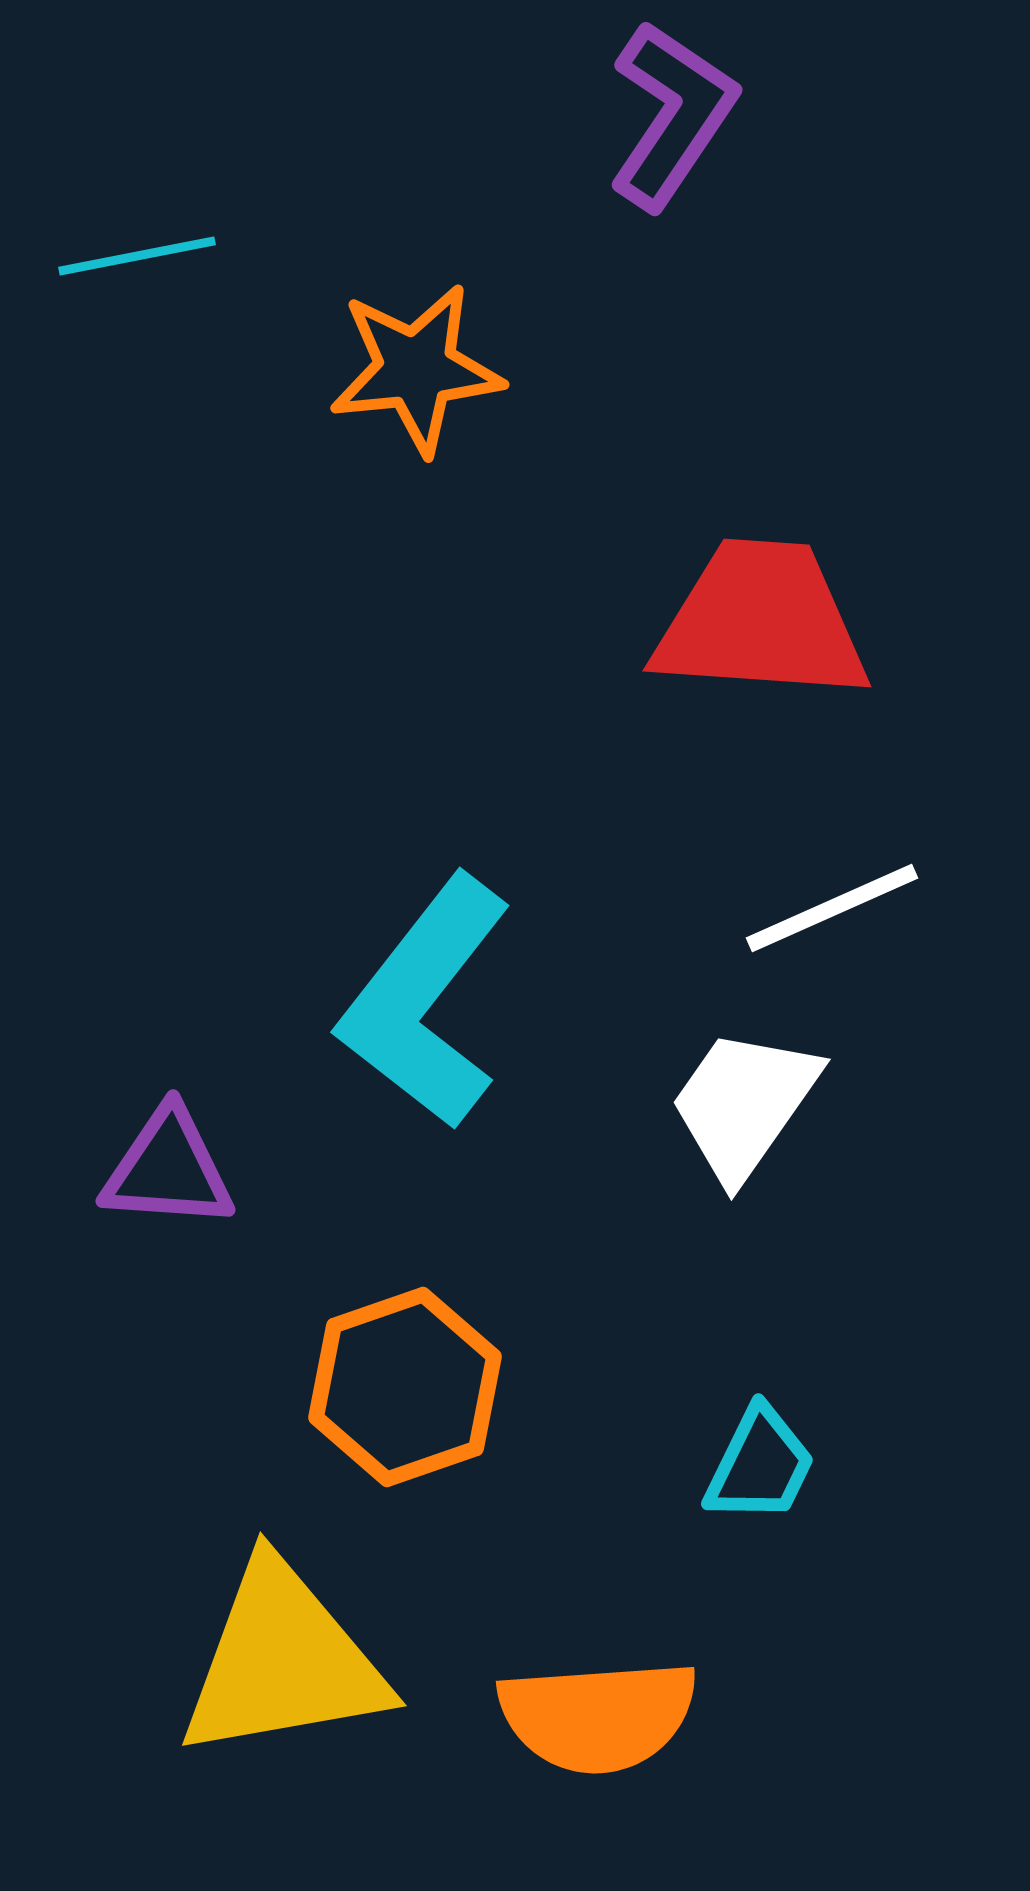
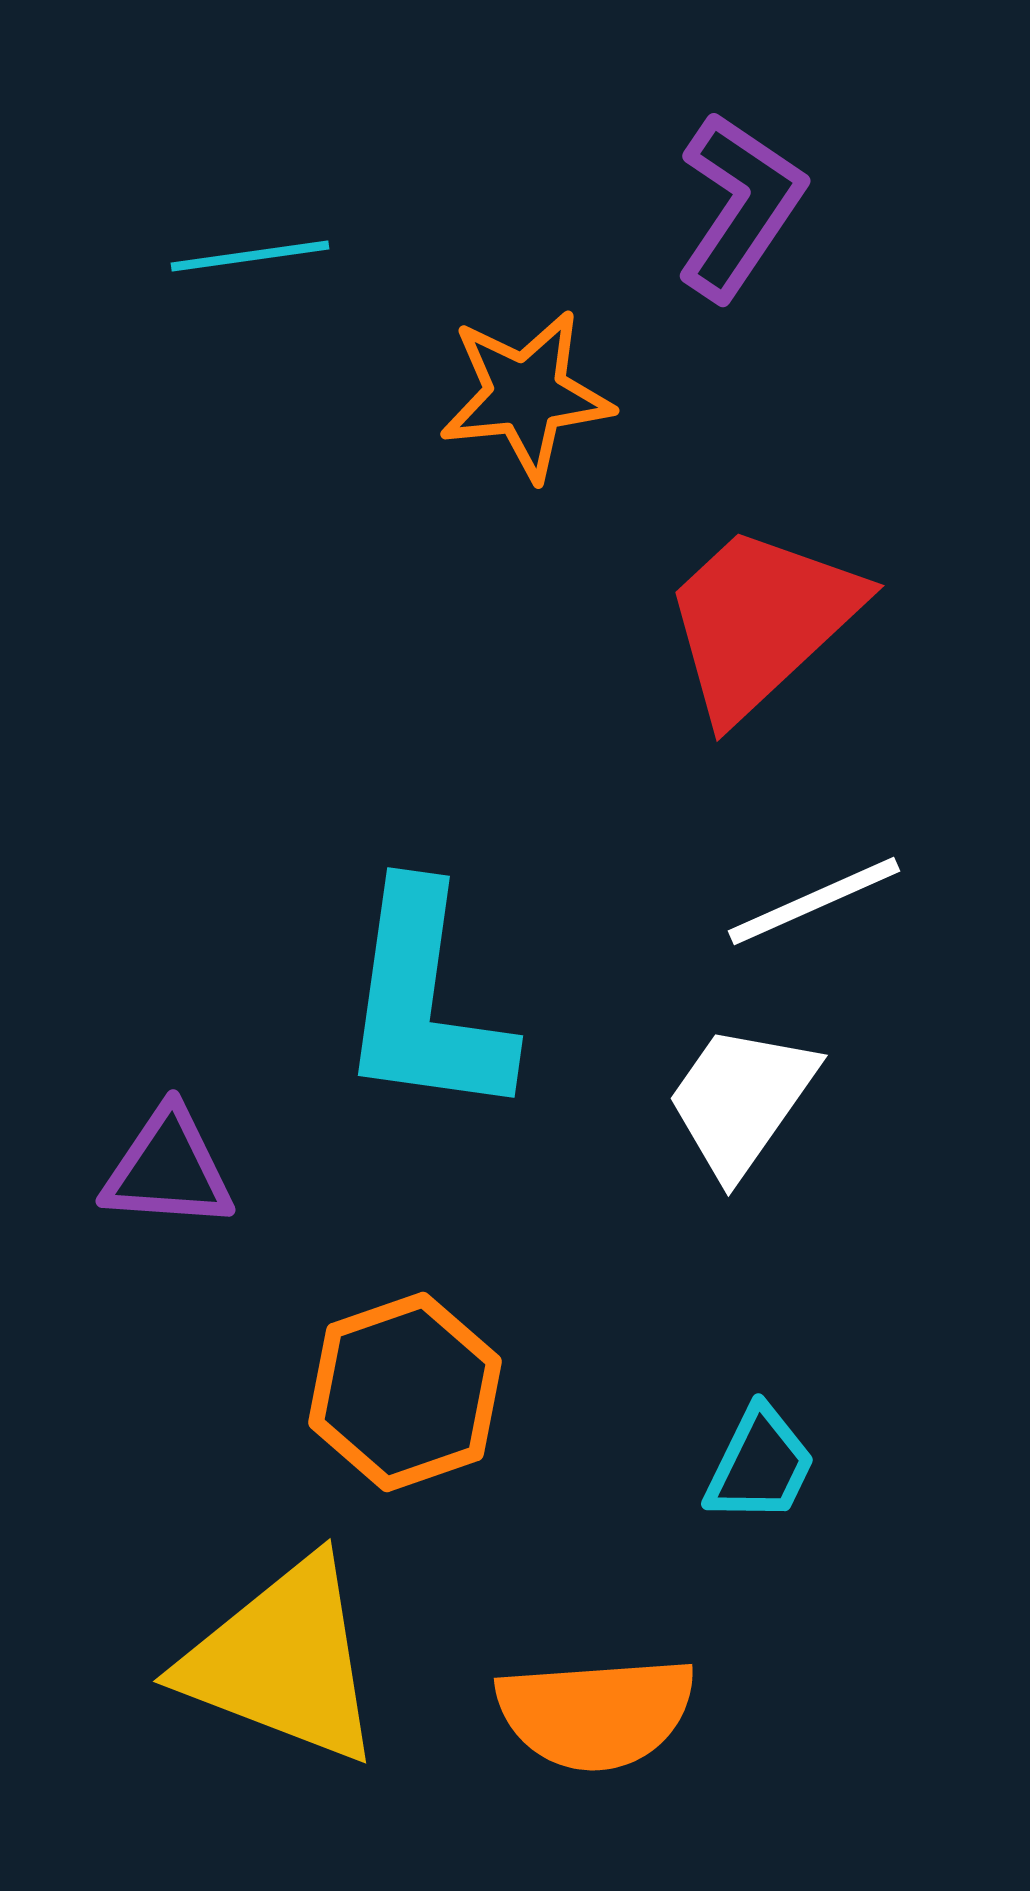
purple L-shape: moved 68 px right, 91 px down
cyan line: moved 113 px right; rotated 3 degrees clockwise
orange star: moved 110 px right, 26 px down
red trapezoid: rotated 47 degrees counterclockwise
white line: moved 18 px left, 7 px up
cyan L-shape: rotated 30 degrees counterclockwise
white trapezoid: moved 3 px left, 4 px up
orange hexagon: moved 5 px down
yellow triangle: rotated 31 degrees clockwise
orange semicircle: moved 2 px left, 3 px up
